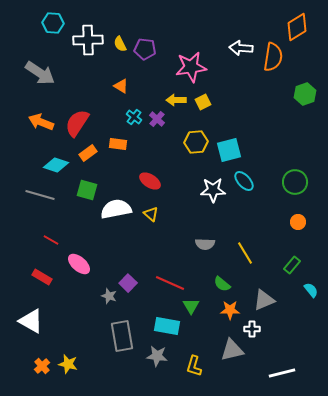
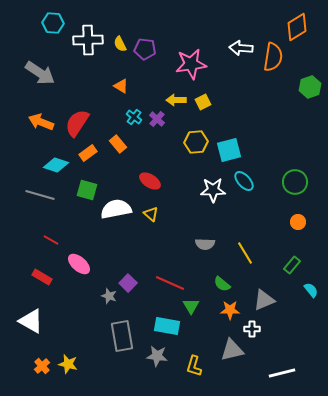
pink star at (191, 67): moved 3 px up
green hexagon at (305, 94): moved 5 px right, 7 px up
orange rectangle at (118, 144): rotated 42 degrees clockwise
